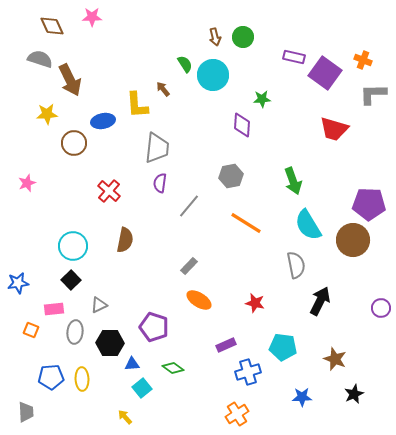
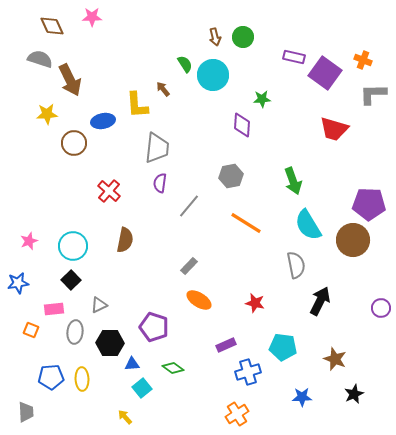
pink star at (27, 183): moved 2 px right, 58 px down
